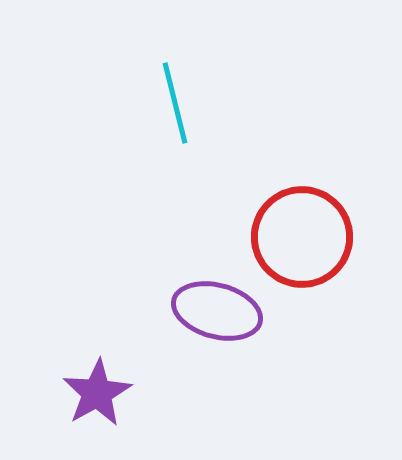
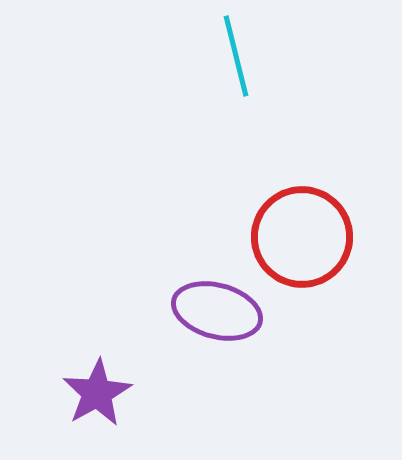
cyan line: moved 61 px right, 47 px up
